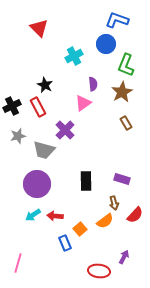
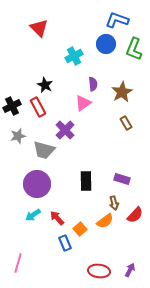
green L-shape: moved 8 px right, 16 px up
red arrow: moved 2 px right, 2 px down; rotated 42 degrees clockwise
purple arrow: moved 6 px right, 13 px down
